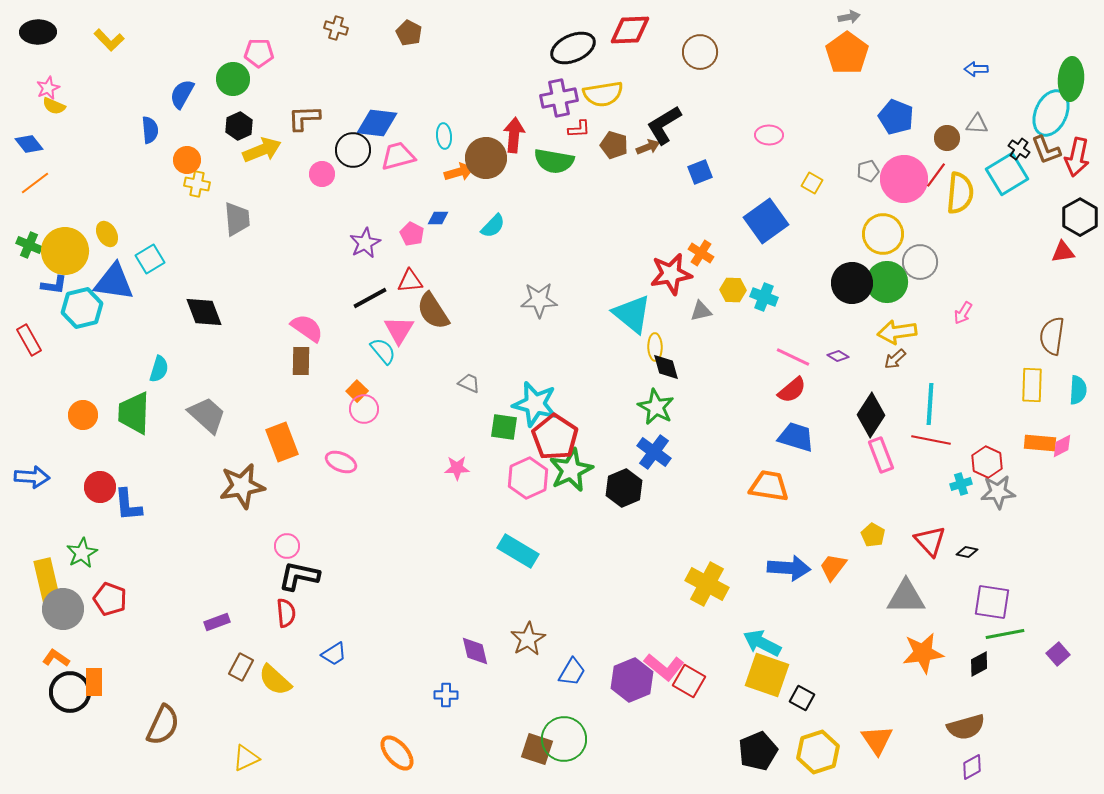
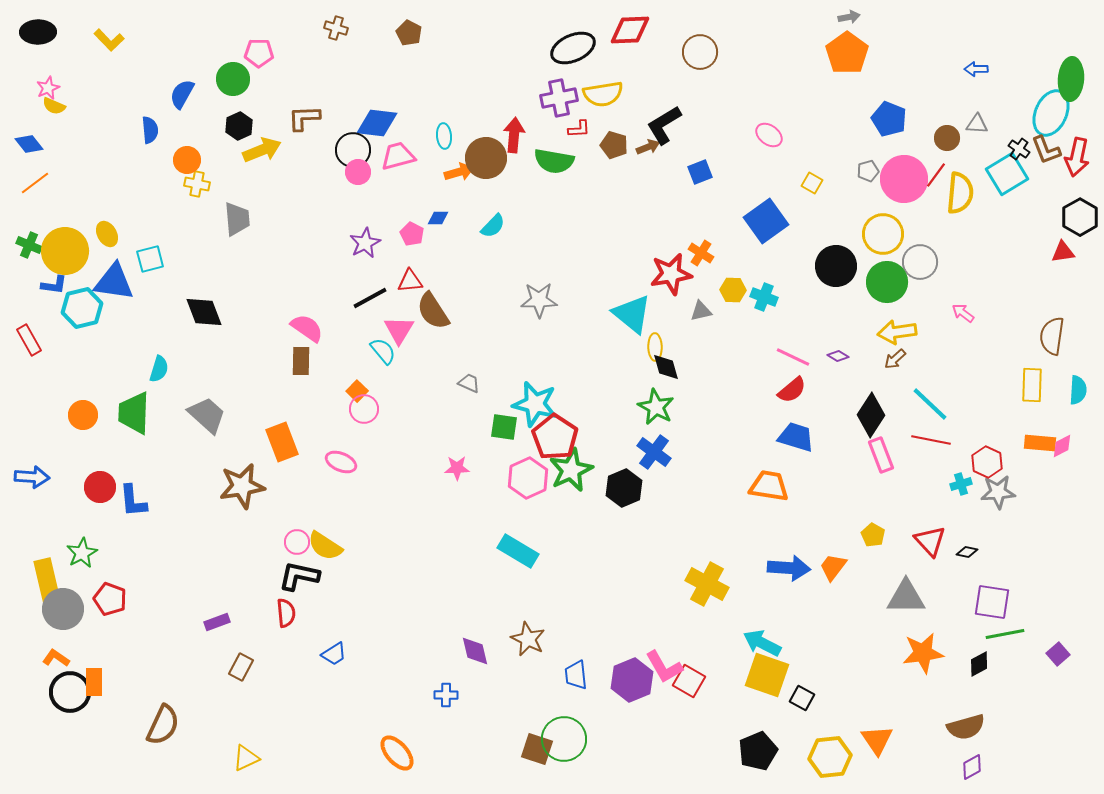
blue pentagon at (896, 117): moved 7 px left, 2 px down
pink ellipse at (769, 135): rotated 36 degrees clockwise
pink circle at (322, 174): moved 36 px right, 2 px up
cyan square at (150, 259): rotated 16 degrees clockwise
black circle at (852, 283): moved 16 px left, 17 px up
pink arrow at (963, 313): rotated 95 degrees clockwise
cyan line at (930, 404): rotated 51 degrees counterclockwise
blue L-shape at (128, 505): moved 5 px right, 4 px up
pink circle at (287, 546): moved 10 px right, 4 px up
brown star at (528, 639): rotated 16 degrees counterclockwise
pink L-shape at (664, 667): rotated 21 degrees clockwise
blue trapezoid at (572, 672): moved 4 px right, 3 px down; rotated 144 degrees clockwise
yellow semicircle at (275, 680): moved 50 px right, 134 px up; rotated 9 degrees counterclockwise
yellow hexagon at (818, 752): moved 12 px right, 5 px down; rotated 12 degrees clockwise
